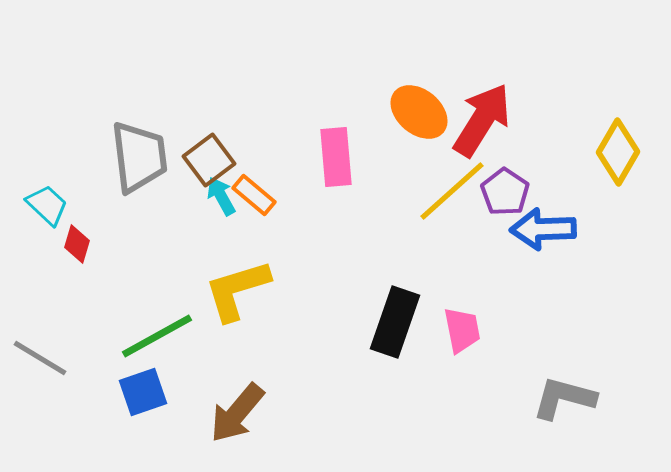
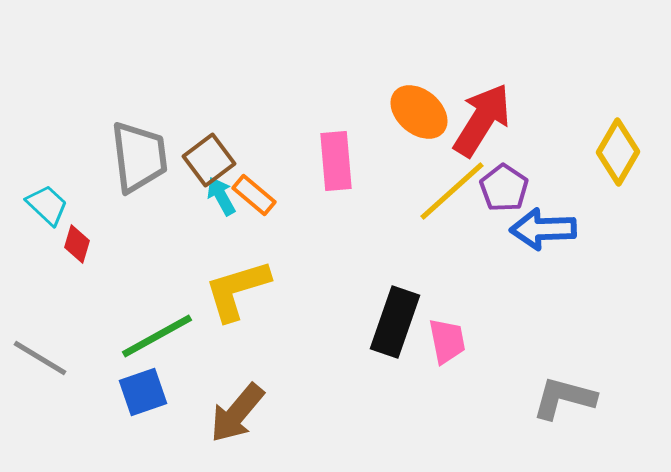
pink rectangle: moved 4 px down
purple pentagon: moved 1 px left, 4 px up
pink trapezoid: moved 15 px left, 11 px down
